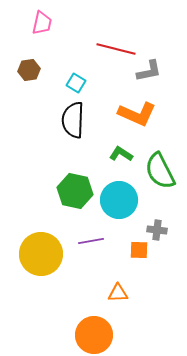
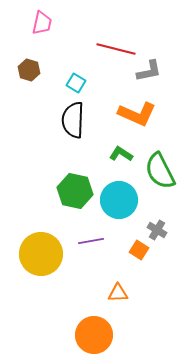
brown hexagon: rotated 25 degrees clockwise
gray cross: rotated 24 degrees clockwise
orange square: rotated 30 degrees clockwise
